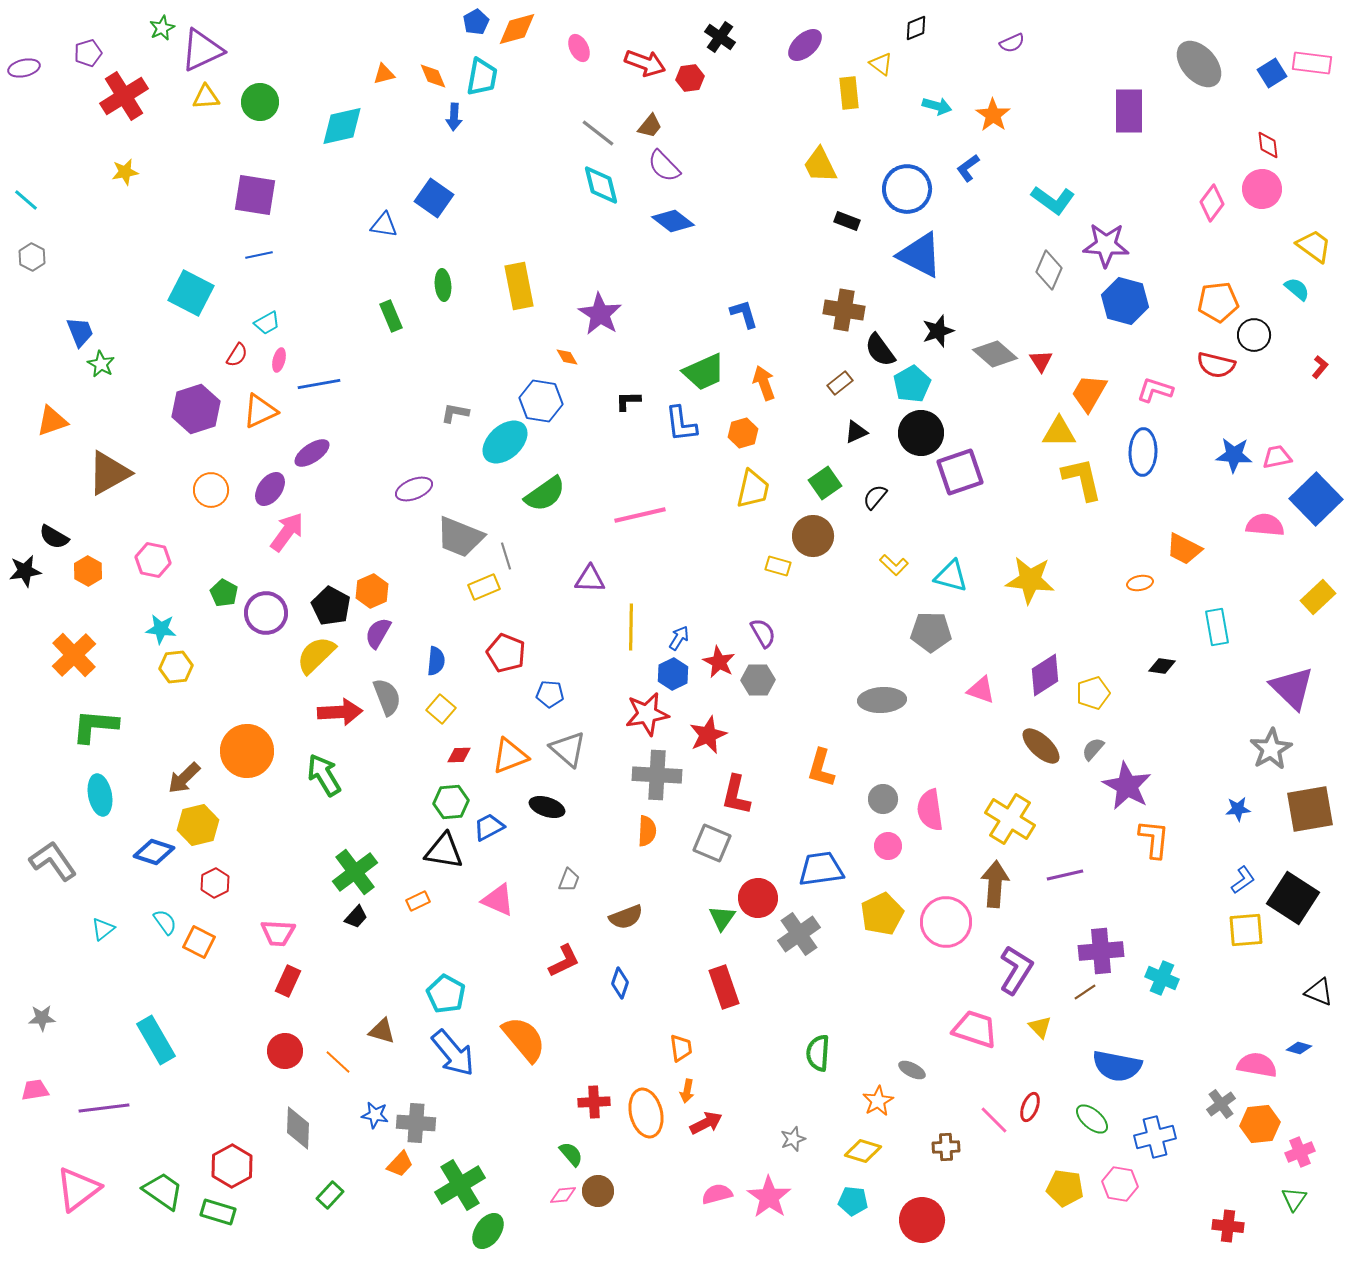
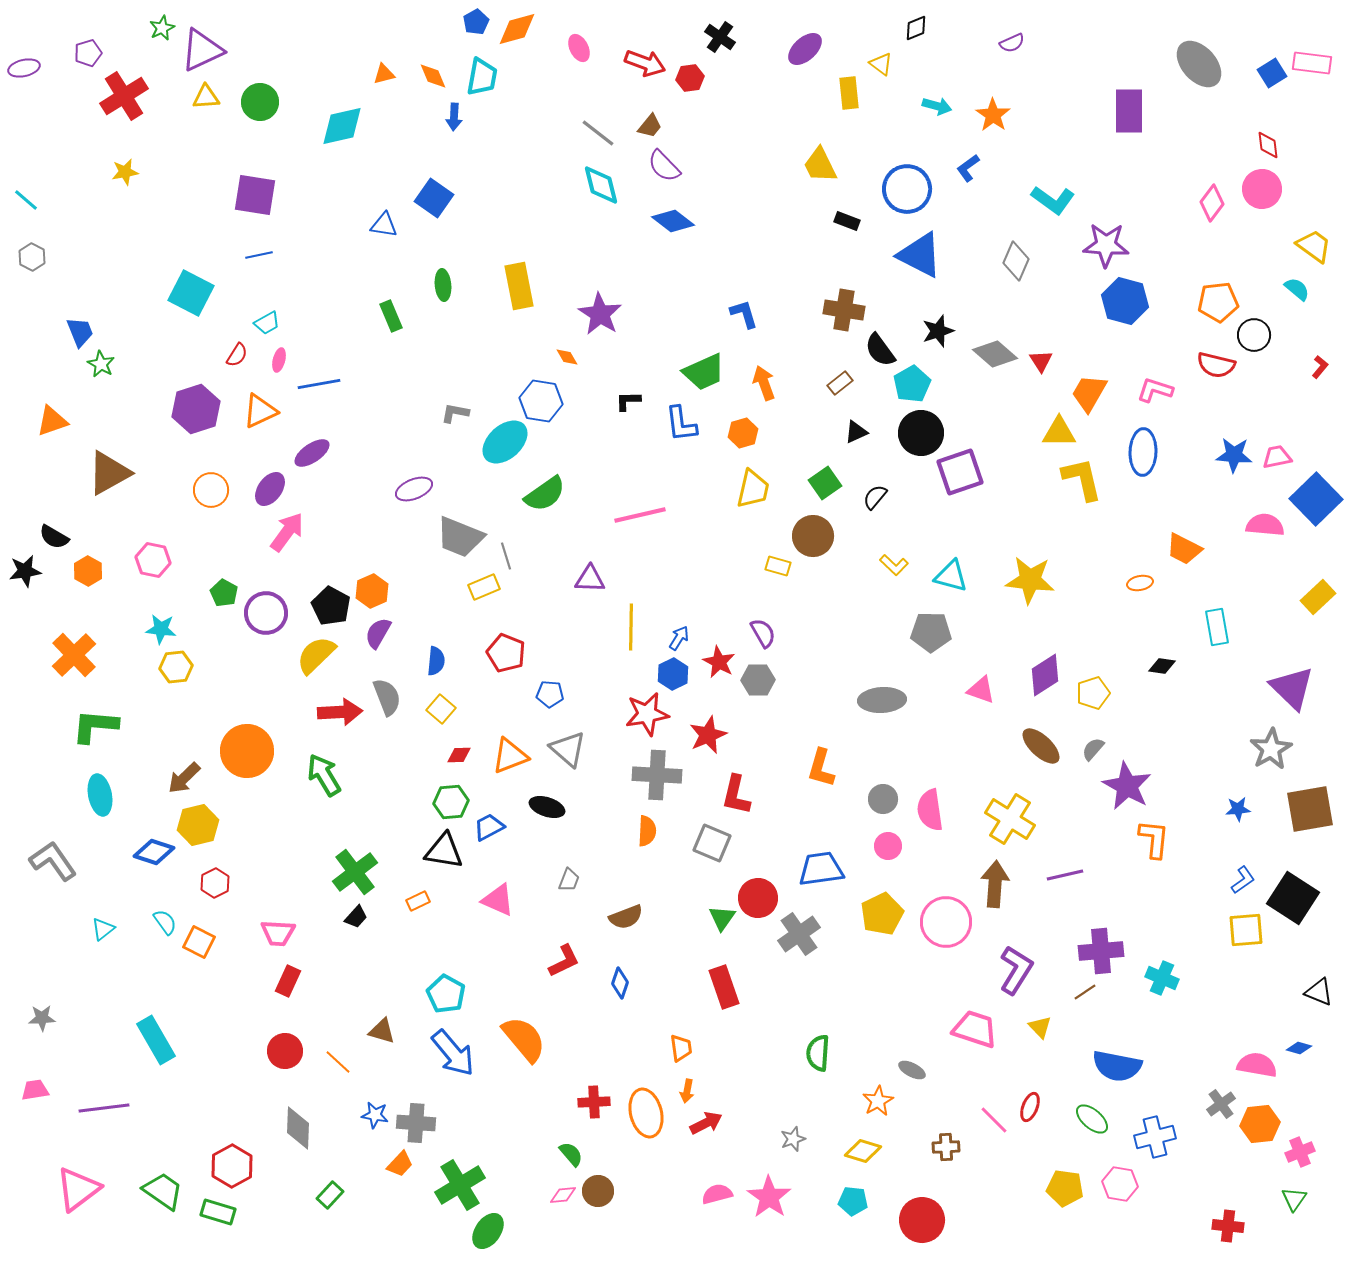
purple ellipse at (805, 45): moved 4 px down
gray diamond at (1049, 270): moved 33 px left, 9 px up
